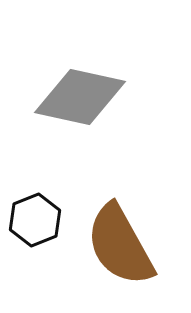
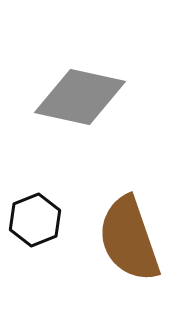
brown semicircle: moved 9 px right, 6 px up; rotated 10 degrees clockwise
